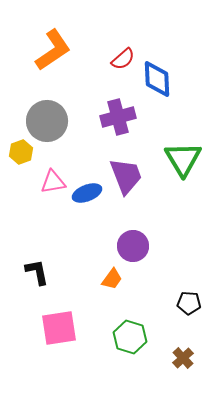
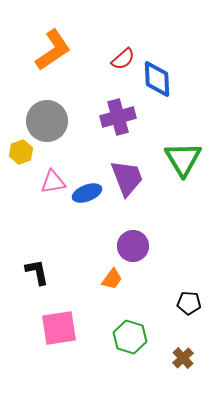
purple trapezoid: moved 1 px right, 2 px down
